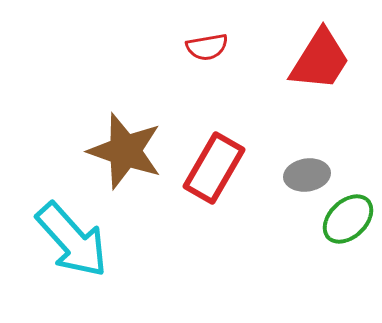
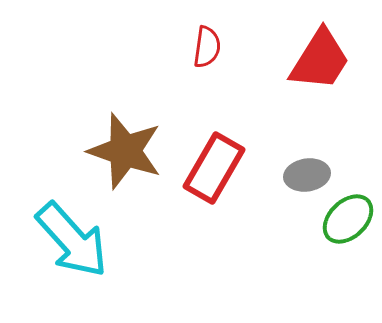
red semicircle: rotated 72 degrees counterclockwise
